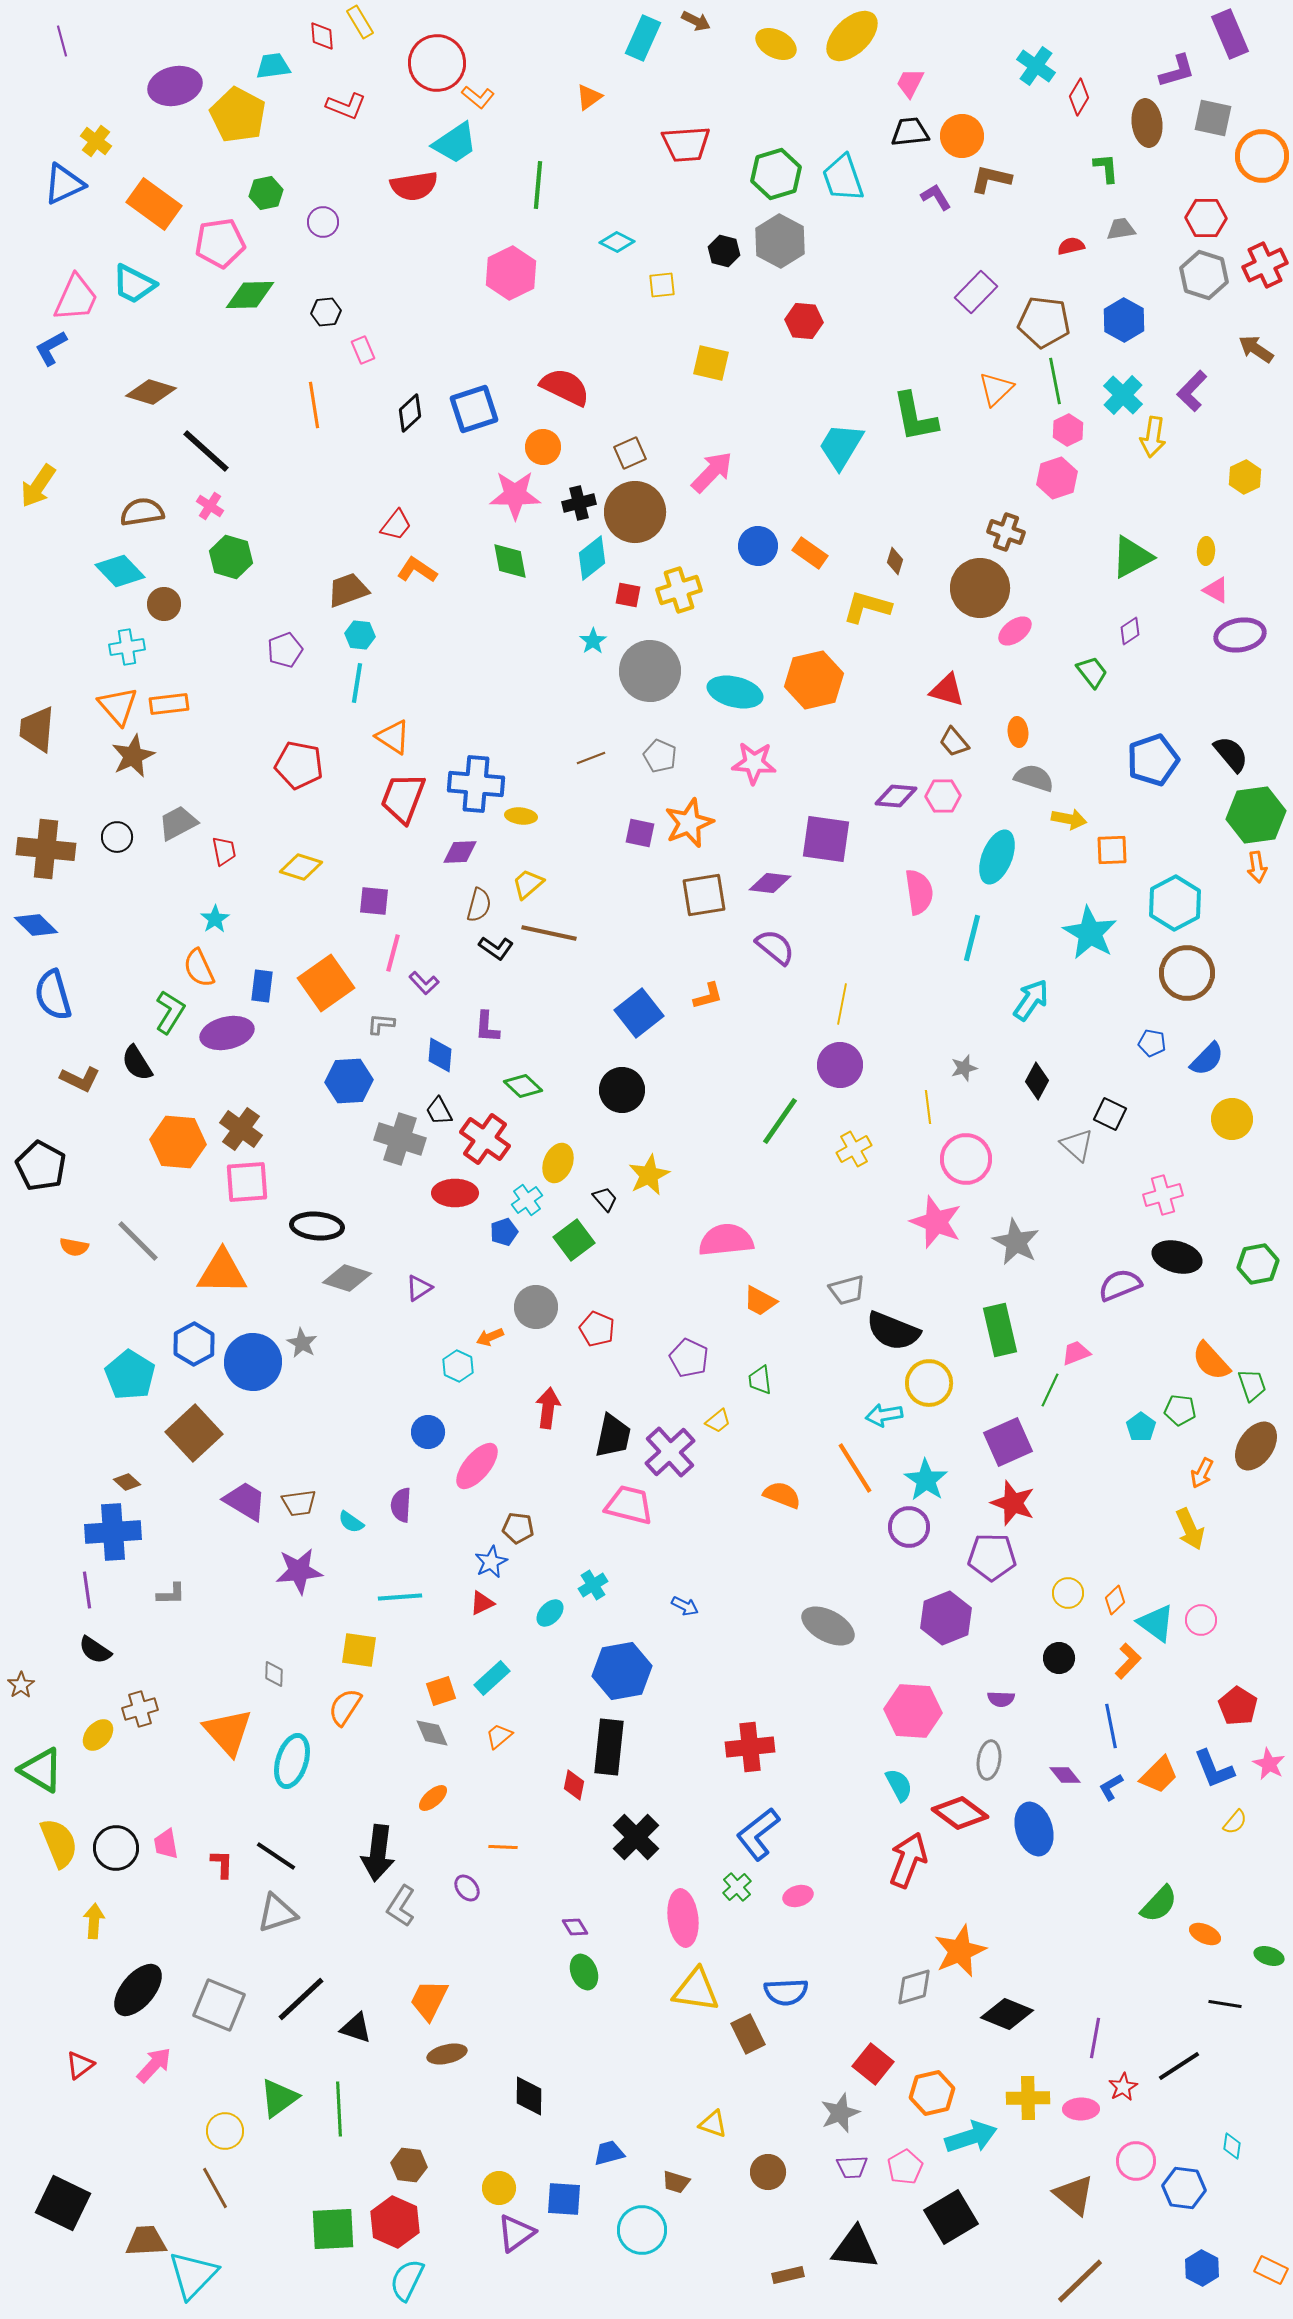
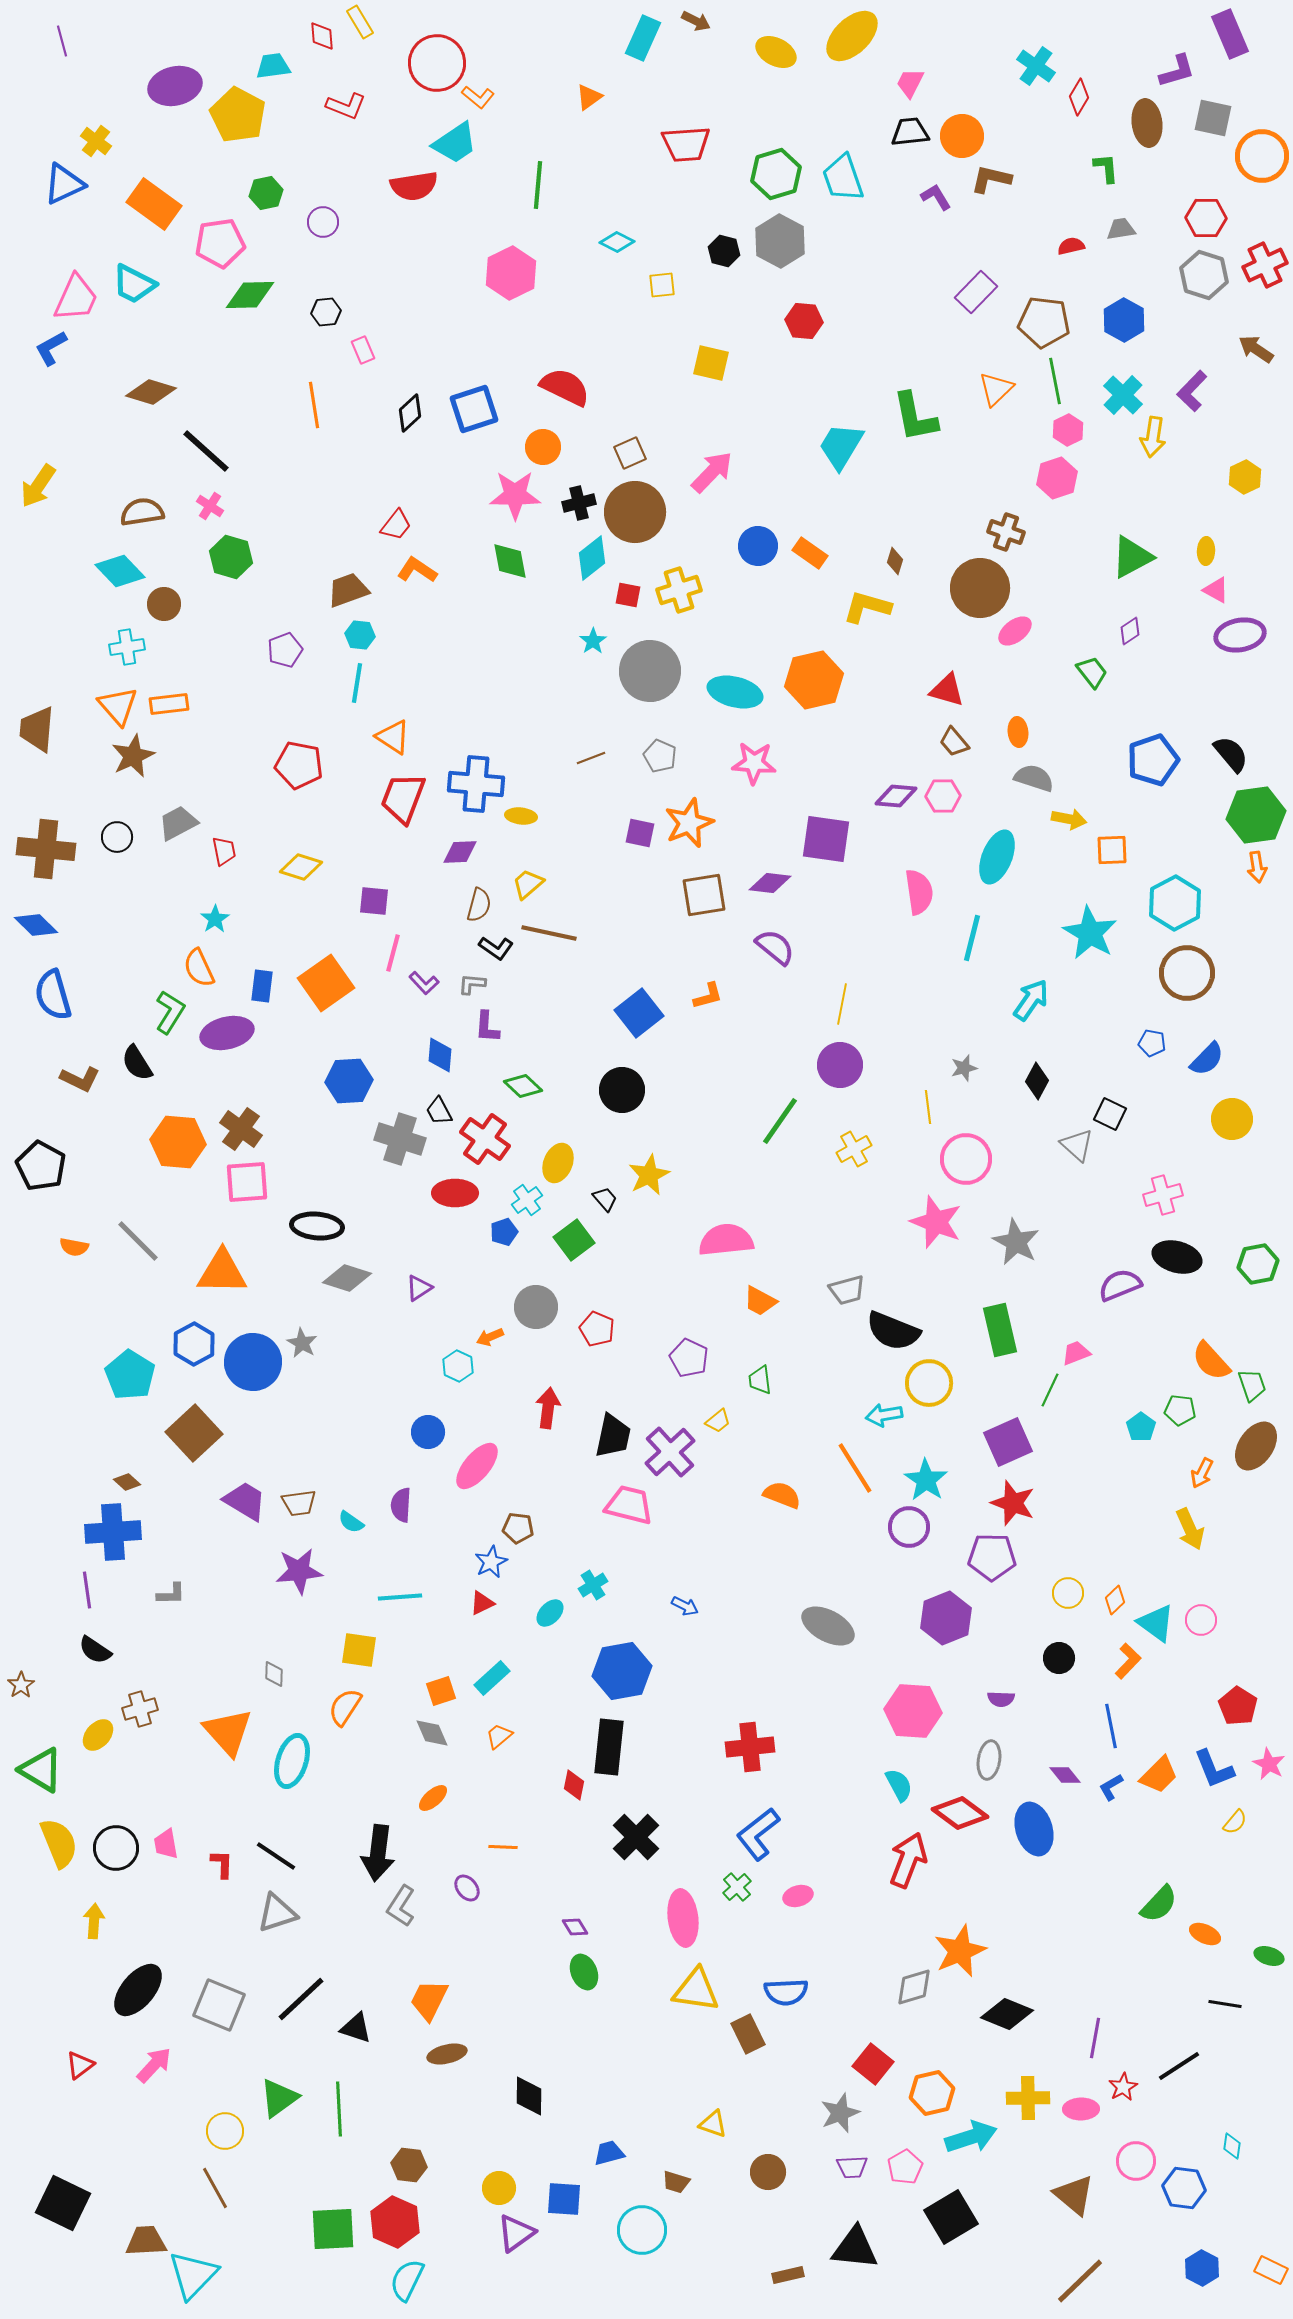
yellow ellipse at (776, 44): moved 8 px down
gray L-shape at (381, 1024): moved 91 px right, 40 px up
